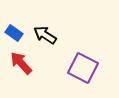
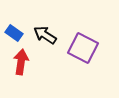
red arrow: moved 1 px up; rotated 50 degrees clockwise
purple square: moved 20 px up
